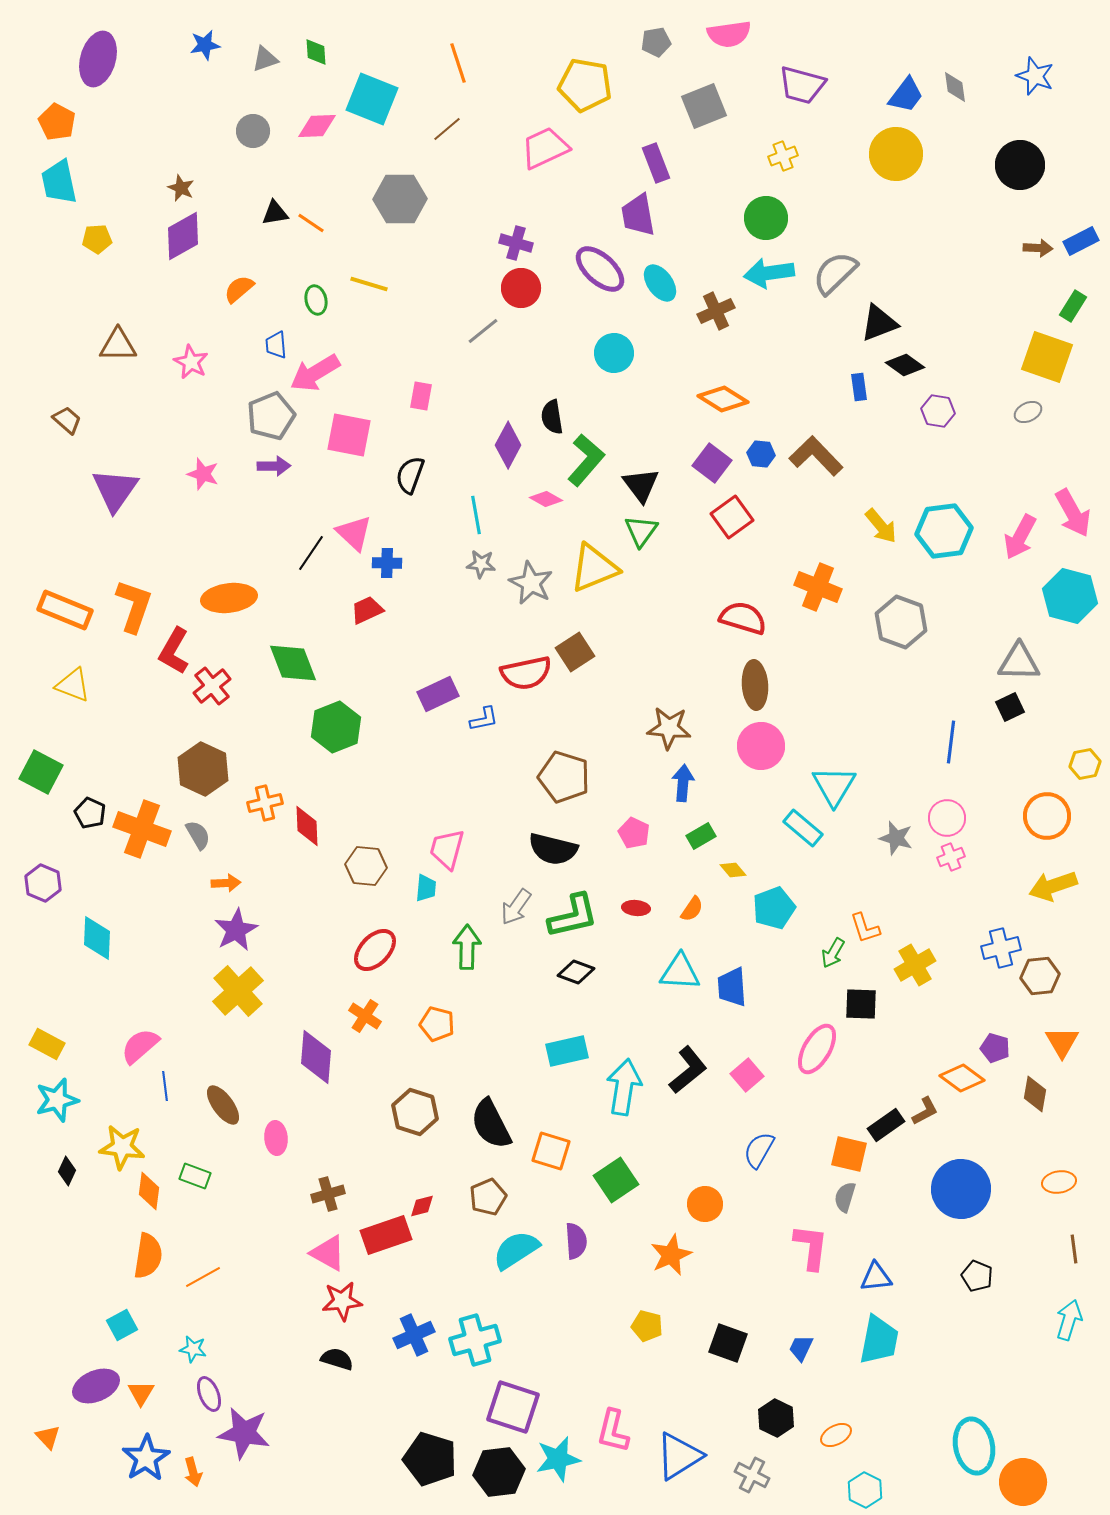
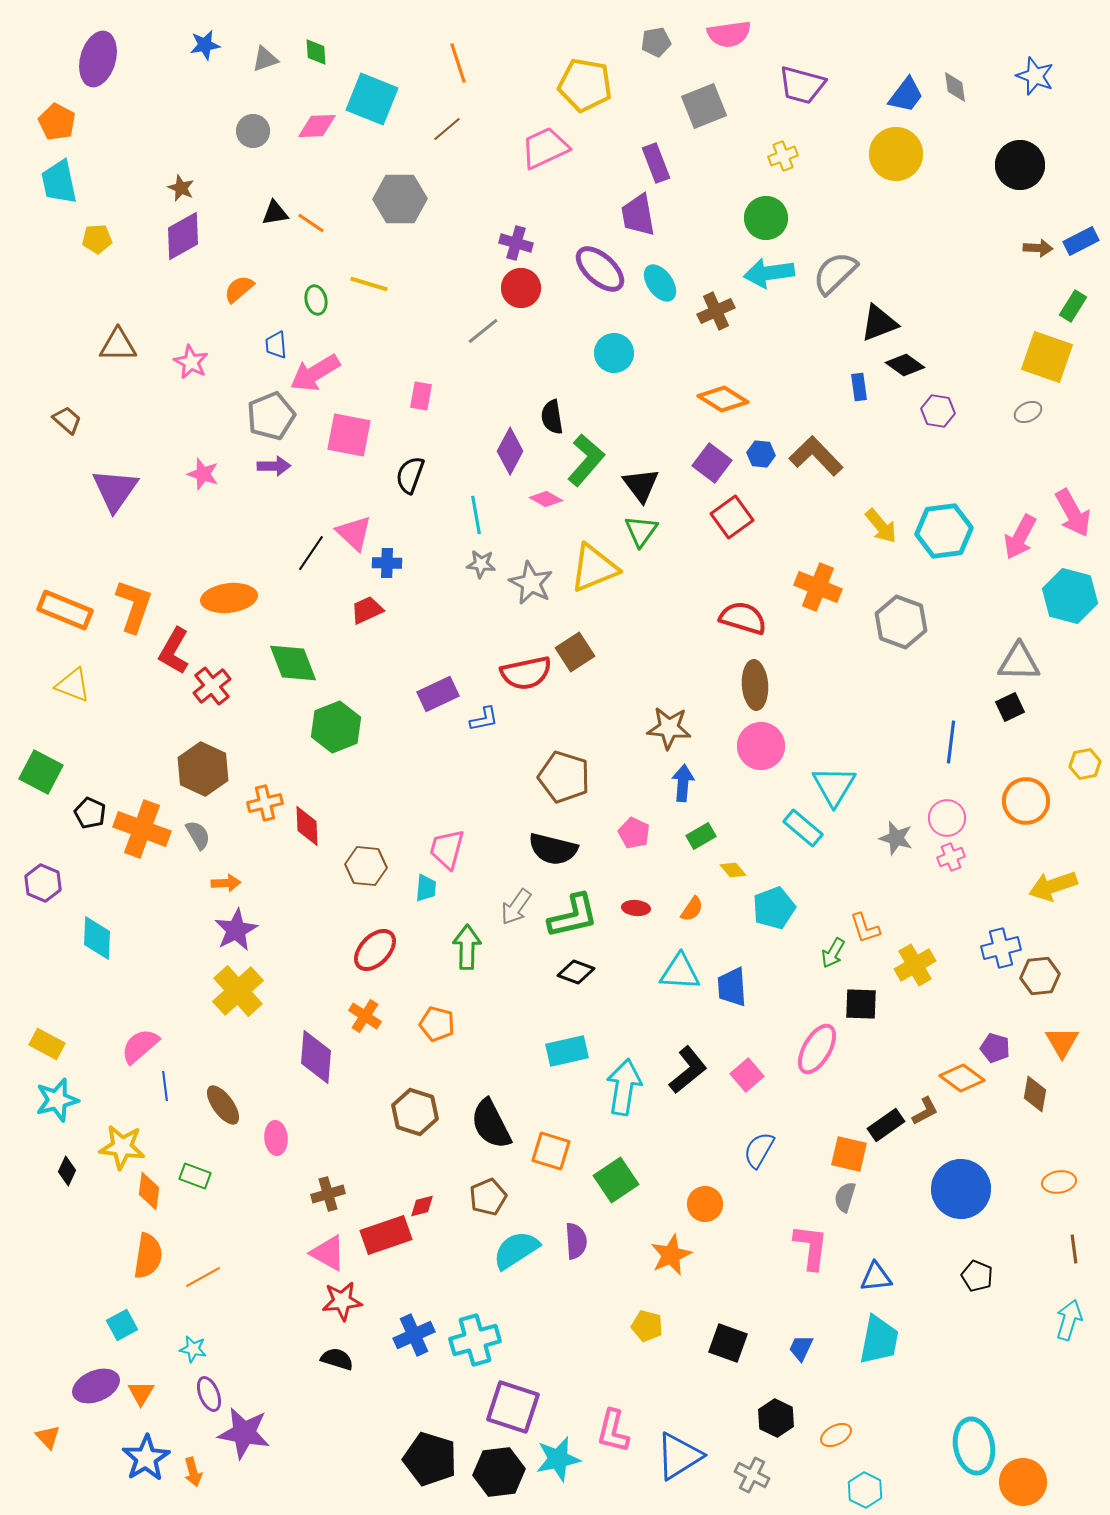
purple diamond at (508, 445): moved 2 px right, 6 px down
orange circle at (1047, 816): moved 21 px left, 15 px up
